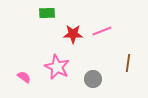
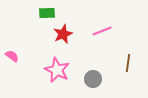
red star: moved 10 px left; rotated 24 degrees counterclockwise
pink star: moved 3 px down
pink semicircle: moved 12 px left, 21 px up
